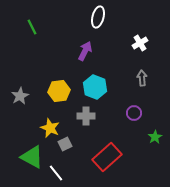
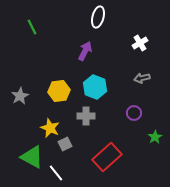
gray arrow: rotated 98 degrees counterclockwise
